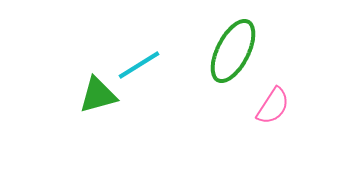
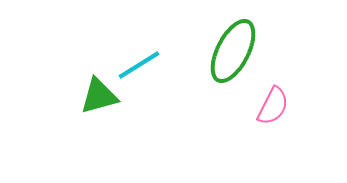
green triangle: moved 1 px right, 1 px down
pink semicircle: rotated 6 degrees counterclockwise
